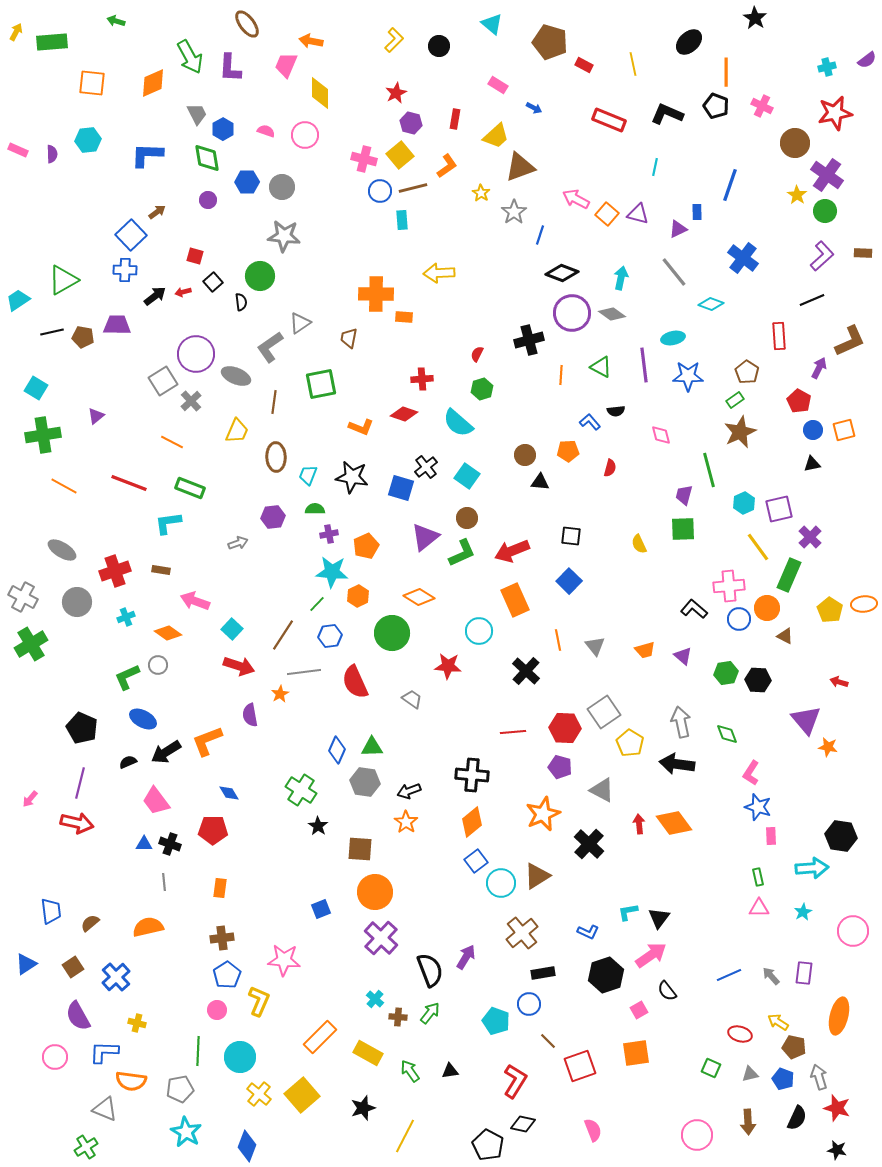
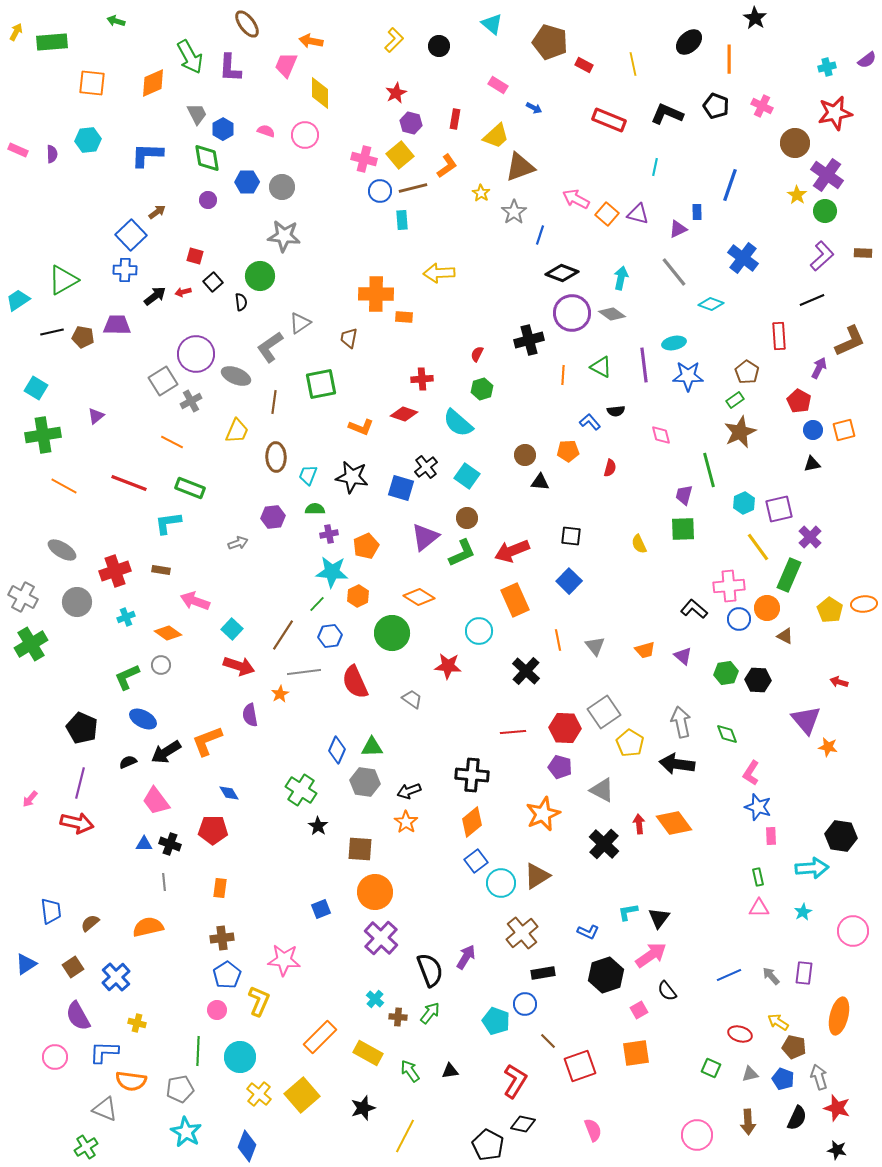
orange line at (726, 72): moved 3 px right, 13 px up
cyan ellipse at (673, 338): moved 1 px right, 5 px down
orange line at (561, 375): moved 2 px right
gray cross at (191, 401): rotated 15 degrees clockwise
gray circle at (158, 665): moved 3 px right
black cross at (589, 844): moved 15 px right
blue circle at (529, 1004): moved 4 px left
